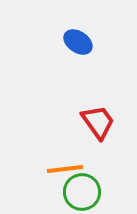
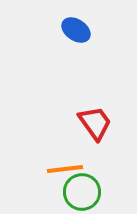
blue ellipse: moved 2 px left, 12 px up
red trapezoid: moved 3 px left, 1 px down
